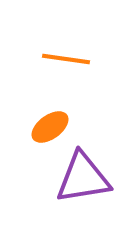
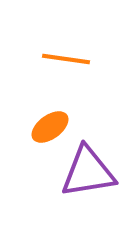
purple triangle: moved 5 px right, 6 px up
